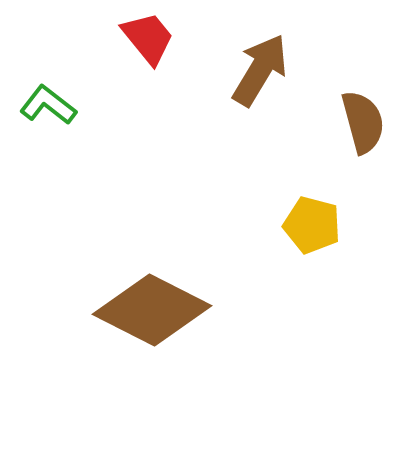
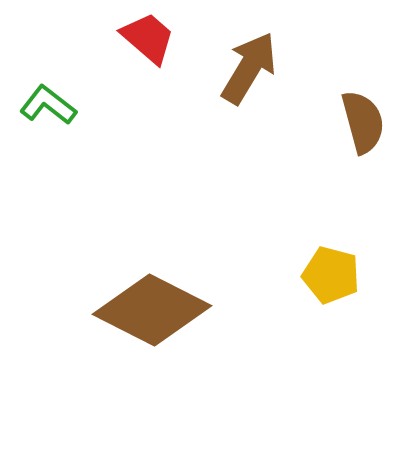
red trapezoid: rotated 10 degrees counterclockwise
brown arrow: moved 11 px left, 2 px up
yellow pentagon: moved 19 px right, 50 px down
